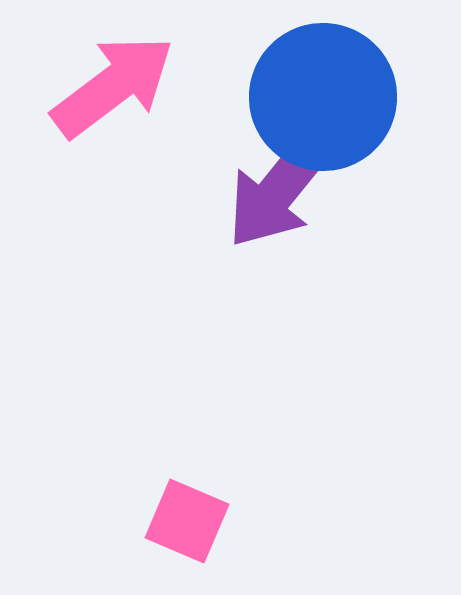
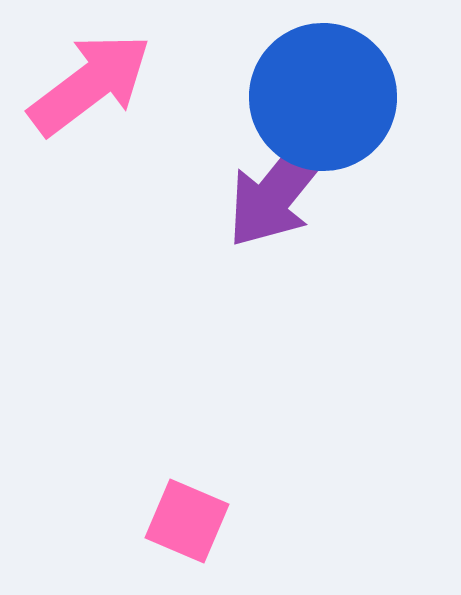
pink arrow: moved 23 px left, 2 px up
